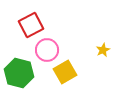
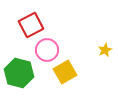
yellow star: moved 2 px right
